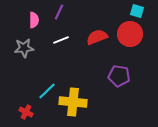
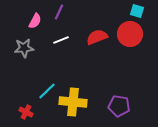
pink semicircle: moved 1 px right, 1 px down; rotated 28 degrees clockwise
purple pentagon: moved 30 px down
